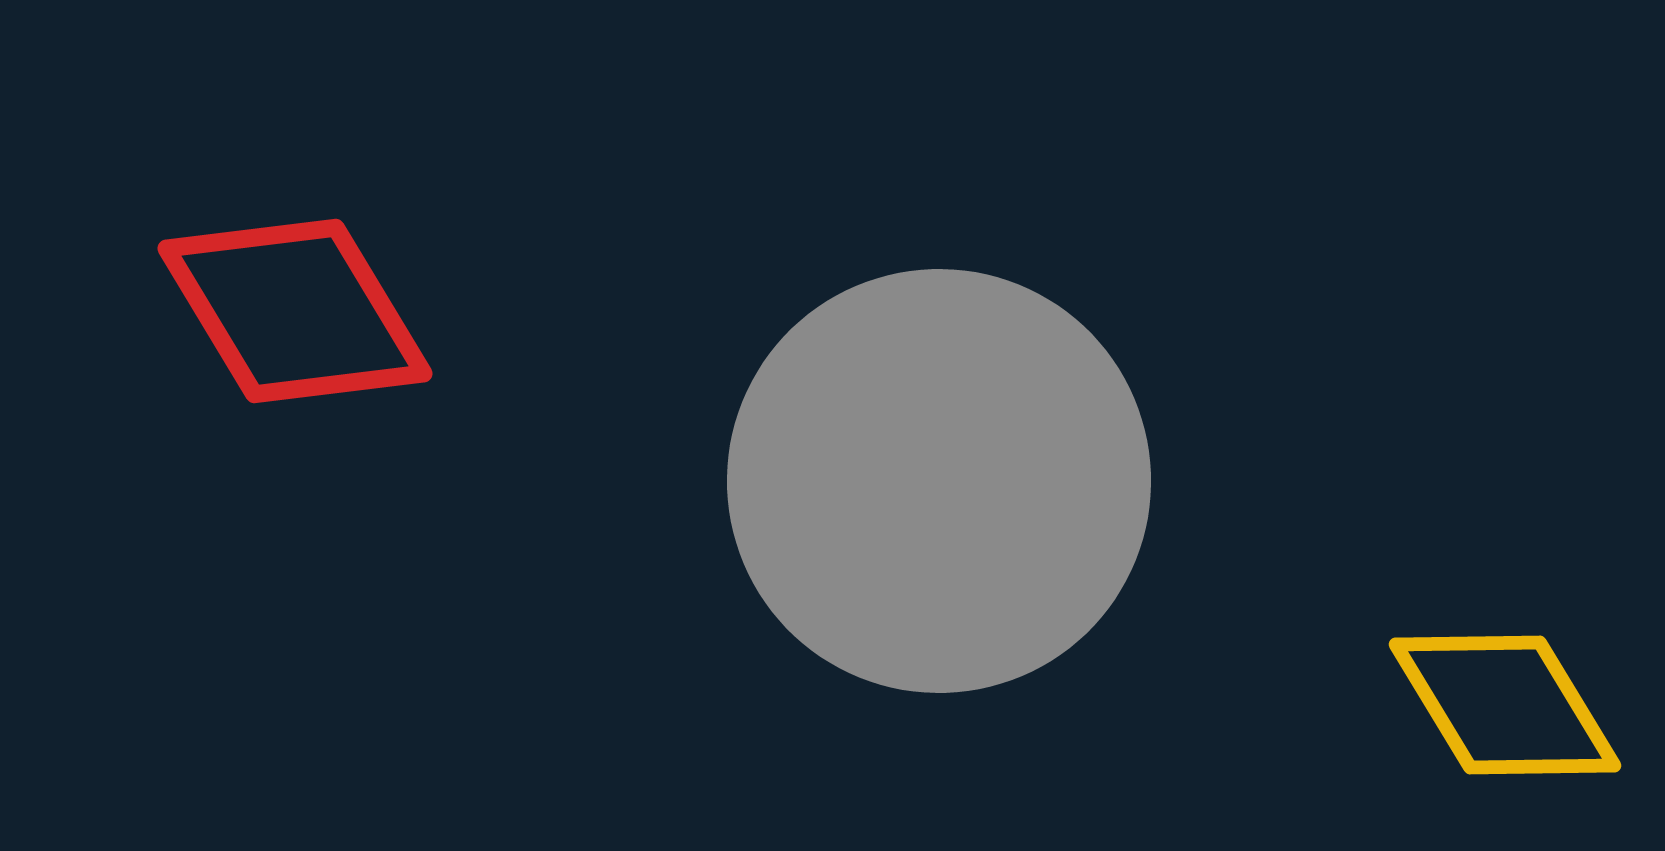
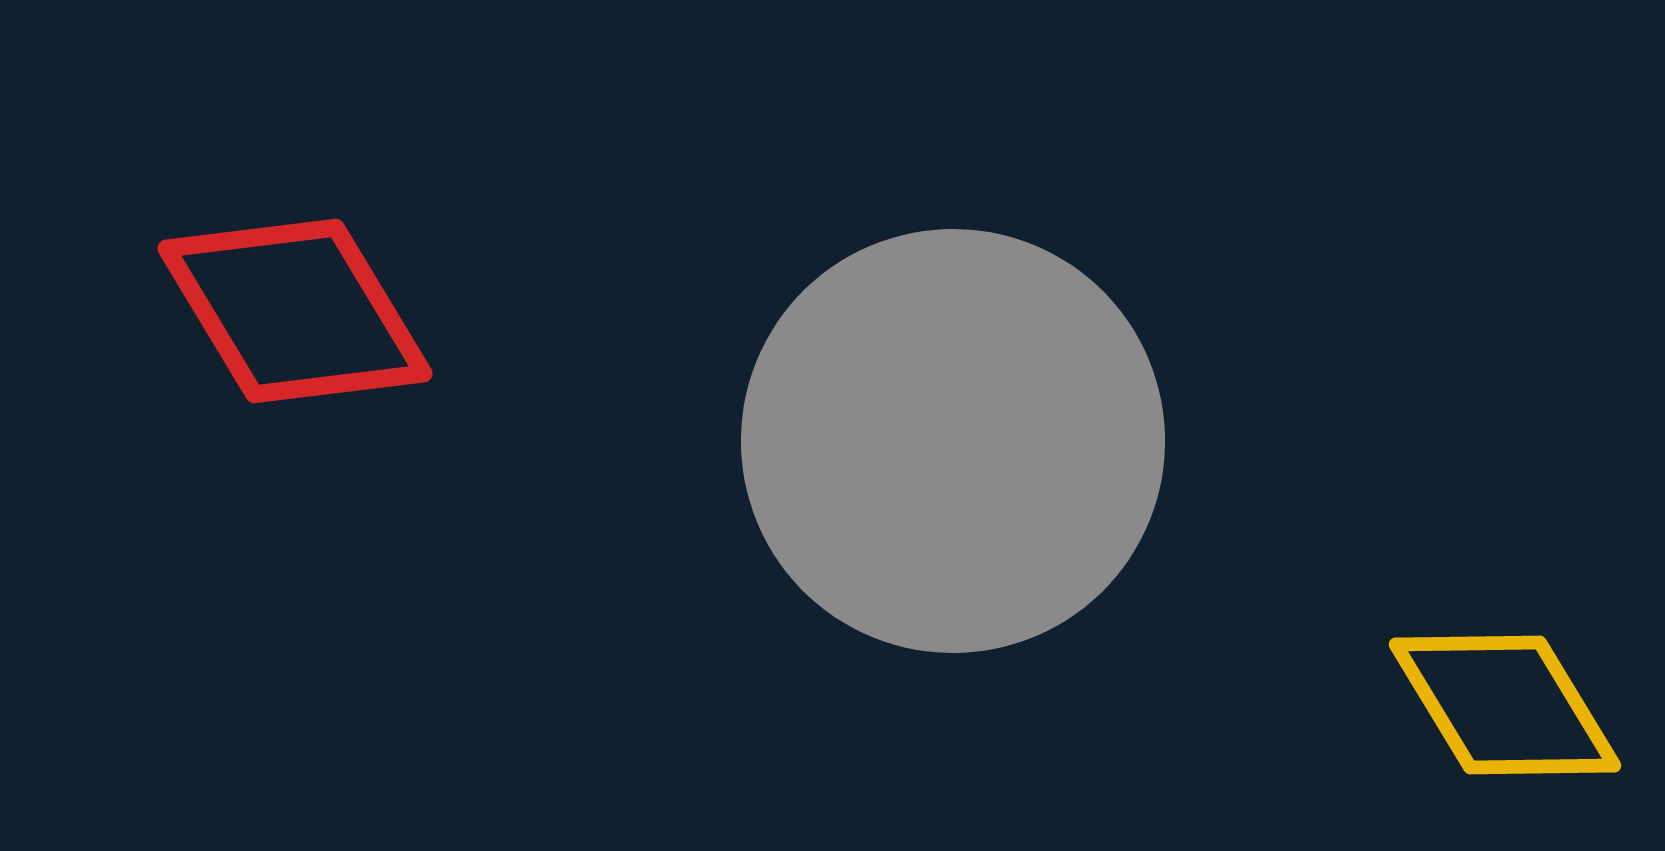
gray circle: moved 14 px right, 40 px up
